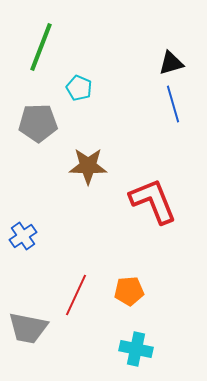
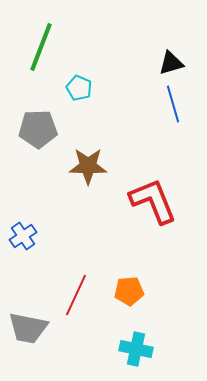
gray pentagon: moved 6 px down
